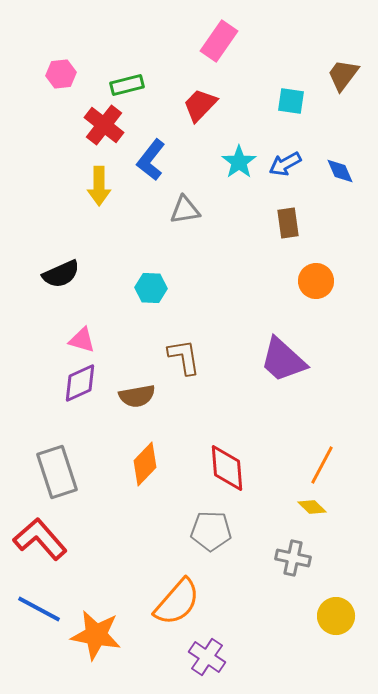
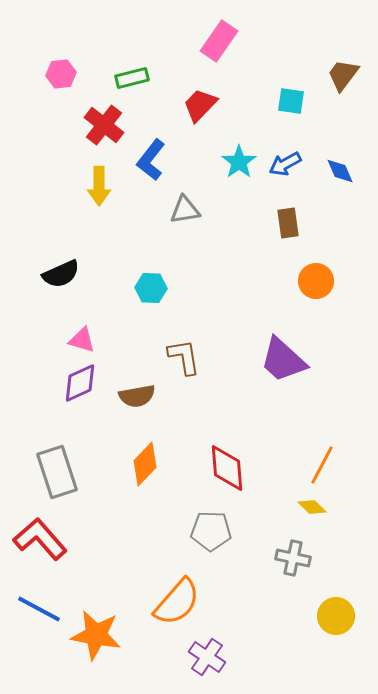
green rectangle: moved 5 px right, 7 px up
